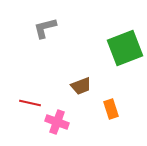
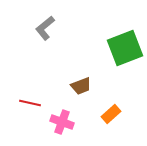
gray L-shape: rotated 25 degrees counterclockwise
orange rectangle: moved 5 px down; rotated 66 degrees clockwise
pink cross: moved 5 px right
